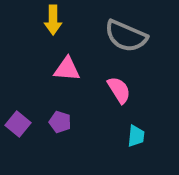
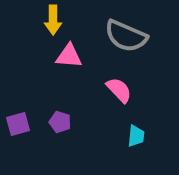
pink triangle: moved 2 px right, 13 px up
pink semicircle: rotated 12 degrees counterclockwise
purple square: rotated 35 degrees clockwise
